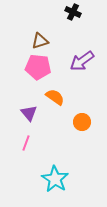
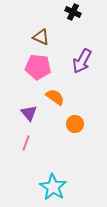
brown triangle: moved 1 px right, 4 px up; rotated 42 degrees clockwise
purple arrow: rotated 25 degrees counterclockwise
orange circle: moved 7 px left, 2 px down
cyan star: moved 2 px left, 8 px down
